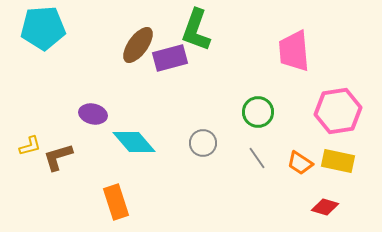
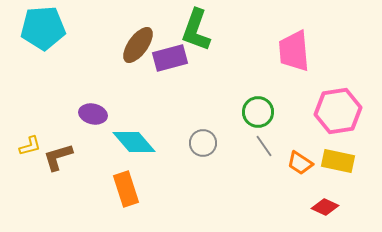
gray line: moved 7 px right, 12 px up
orange rectangle: moved 10 px right, 13 px up
red diamond: rotated 8 degrees clockwise
